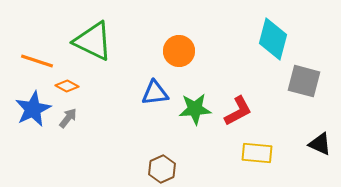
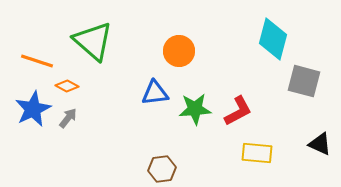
green triangle: rotated 15 degrees clockwise
brown hexagon: rotated 16 degrees clockwise
